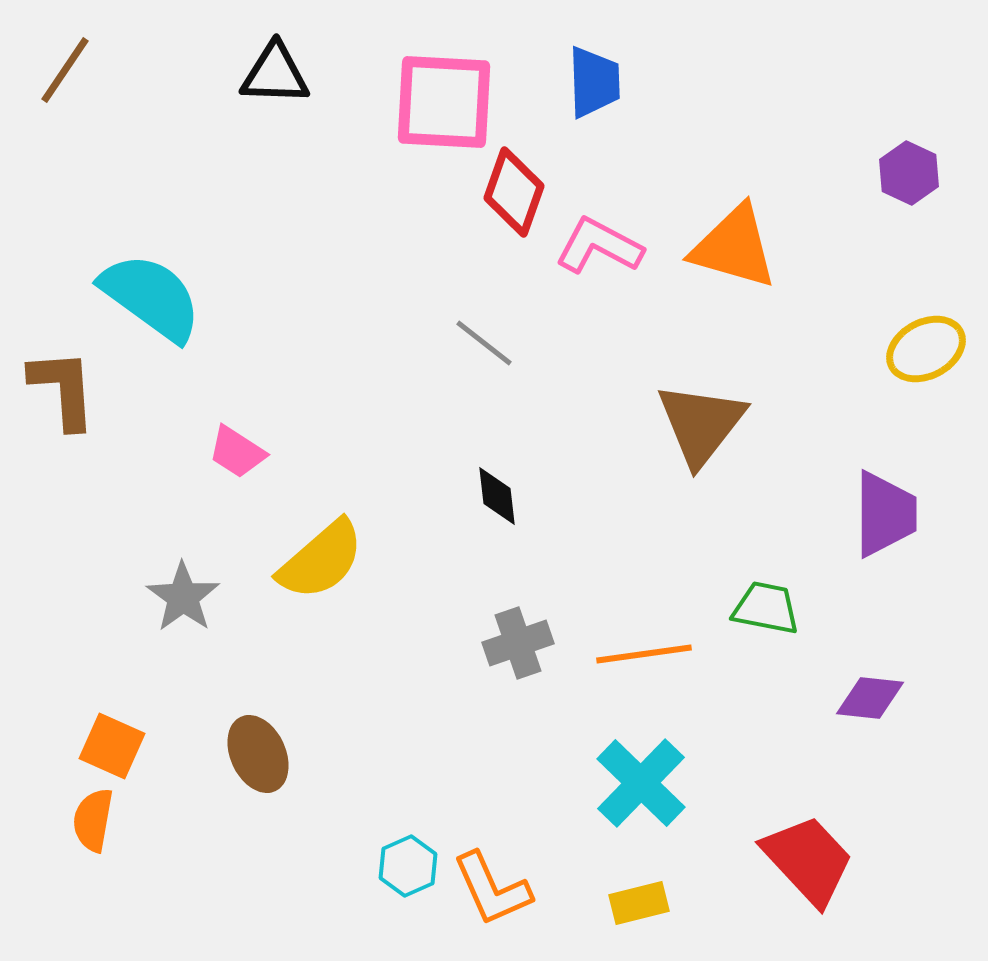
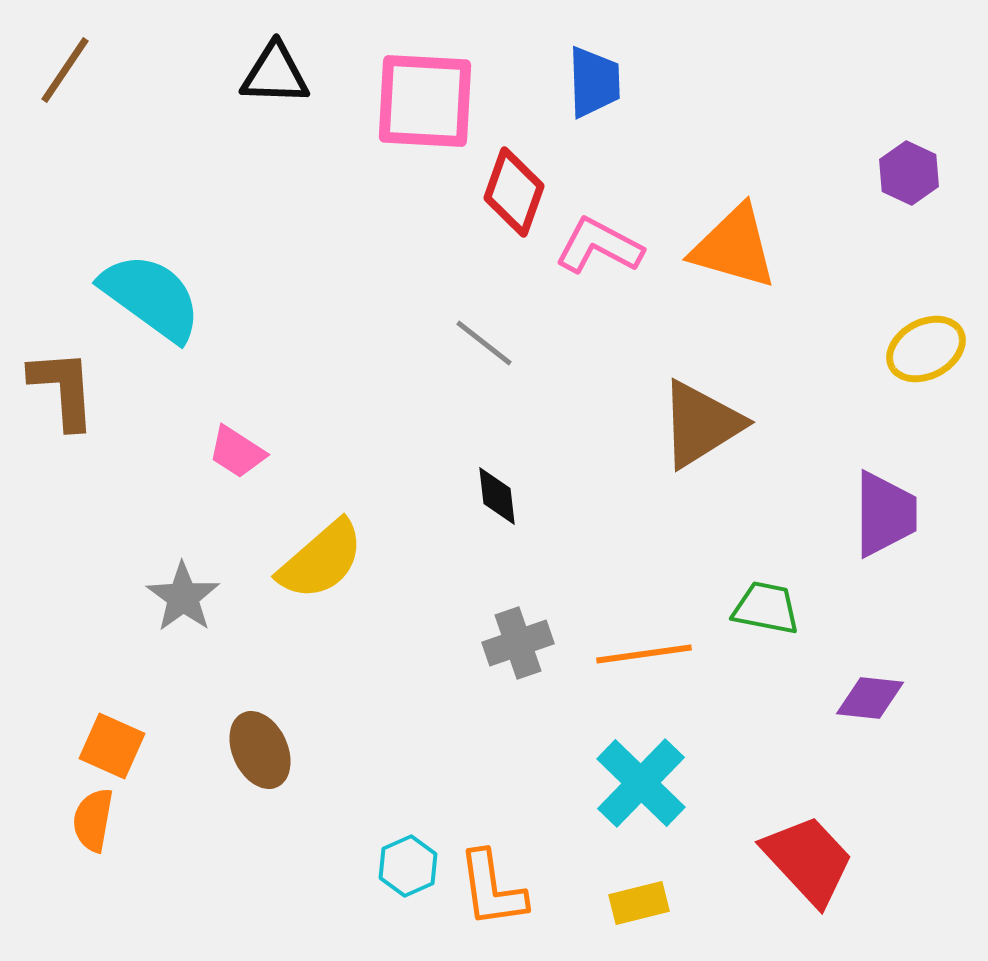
pink square: moved 19 px left, 1 px up
brown triangle: rotated 20 degrees clockwise
brown ellipse: moved 2 px right, 4 px up
orange L-shape: rotated 16 degrees clockwise
